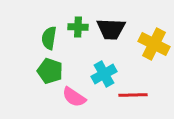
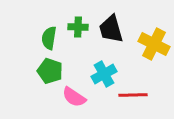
black trapezoid: rotated 72 degrees clockwise
